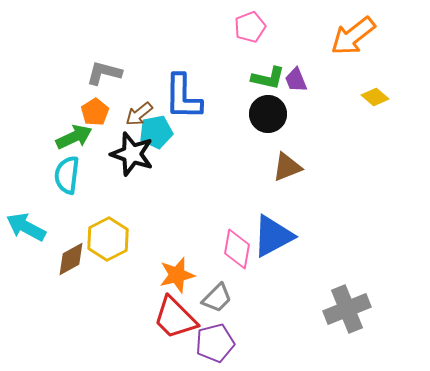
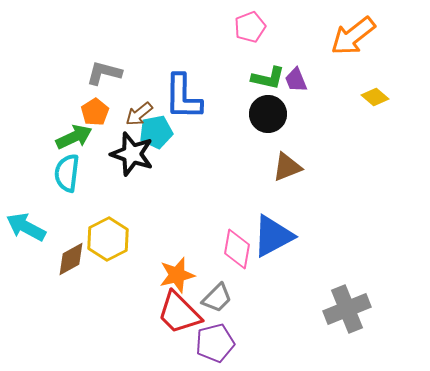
cyan semicircle: moved 2 px up
red trapezoid: moved 4 px right, 5 px up
